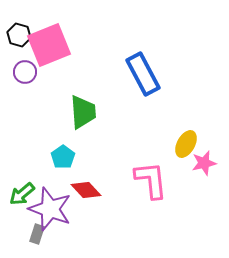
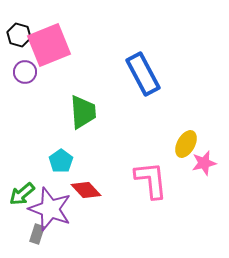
cyan pentagon: moved 2 px left, 4 px down
